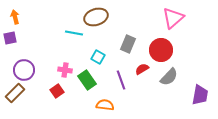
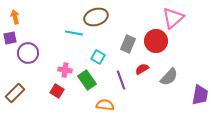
red circle: moved 5 px left, 9 px up
purple circle: moved 4 px right, 17 px up
red square: rotated 24 degrees counterclockwise
